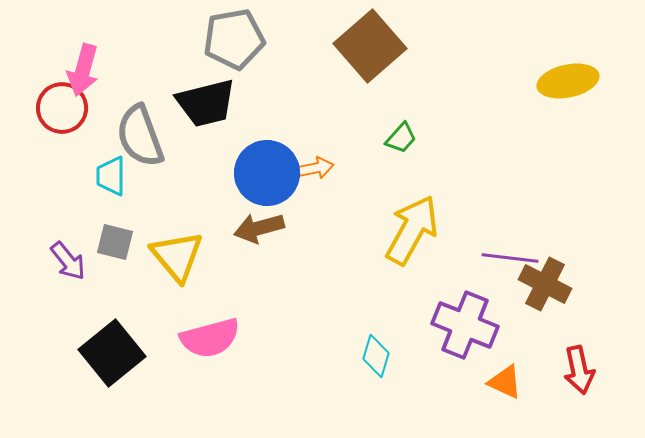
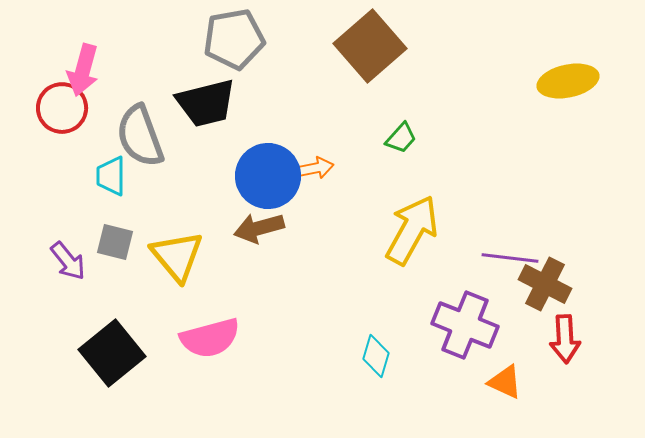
blue circle: moved 1 px right, 3 px down
red arrow: moved 14 px left, 31 px up; rotated 9 degrees clockwise
